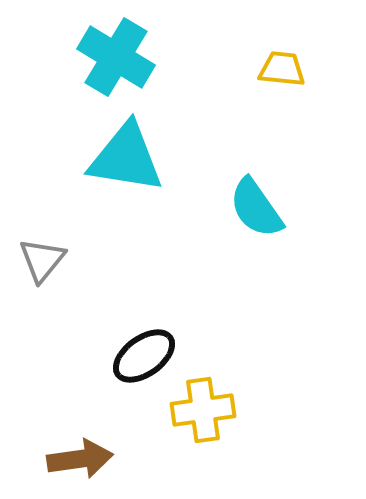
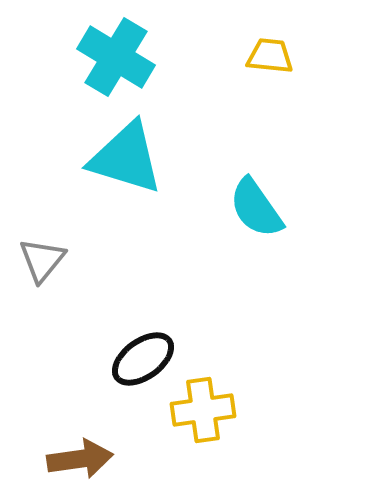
yellow trapezoid: moved 12 px left, 13 px up
cyan triangle: rotated 8 degrees clockwise
black ellipse: moved 1 px left, 3 px down
